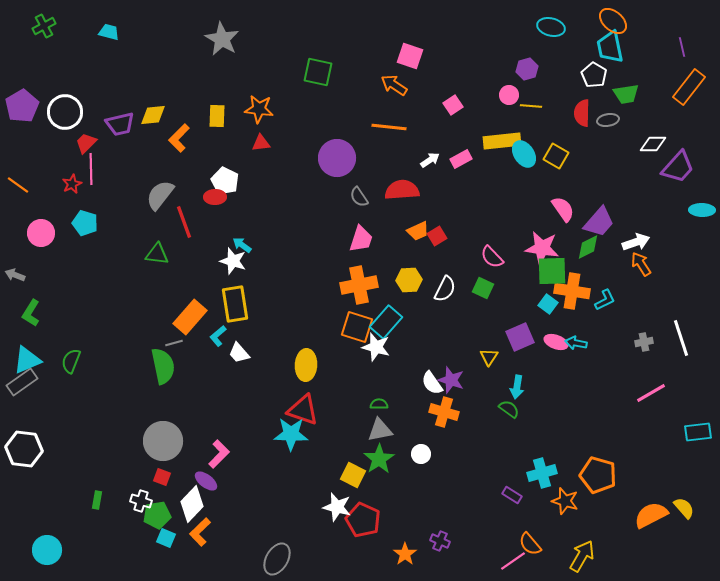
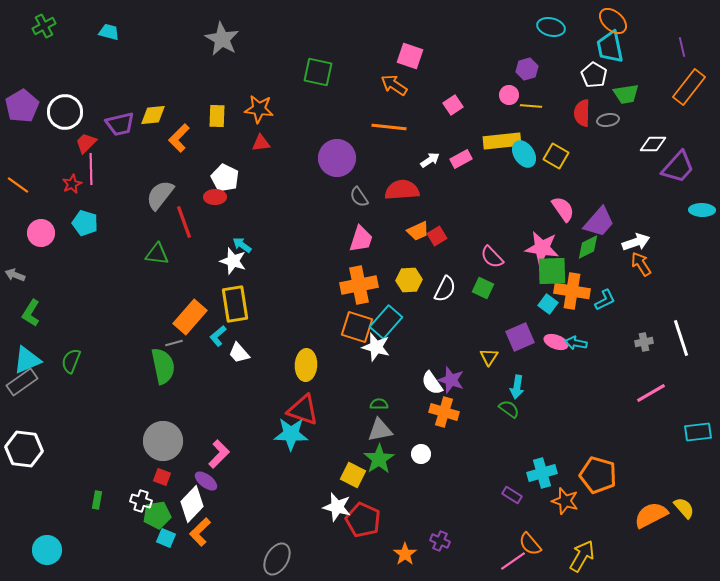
white pentagon at (225, 181): moved 3 px up
